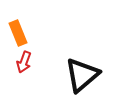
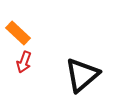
orange rectangle: rotated 25 degrees counterclockwise
